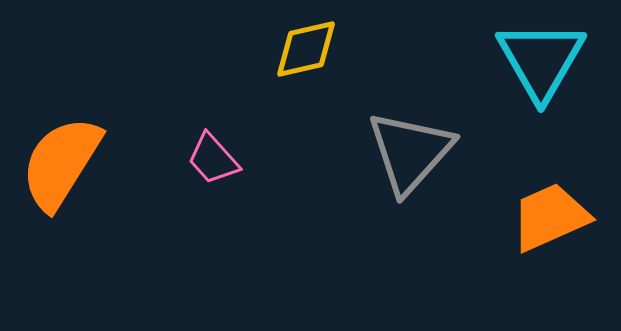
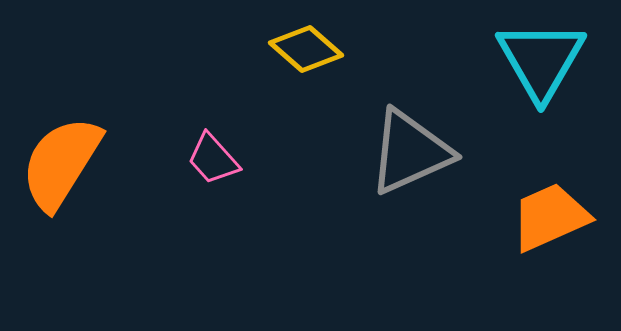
yellow diamond: rotated 54 degrees clockwise
gray triangle: rotated 24 degrees clockwise
